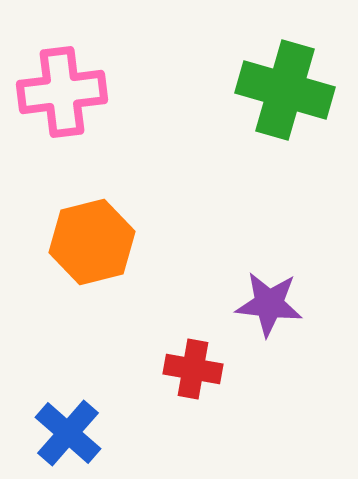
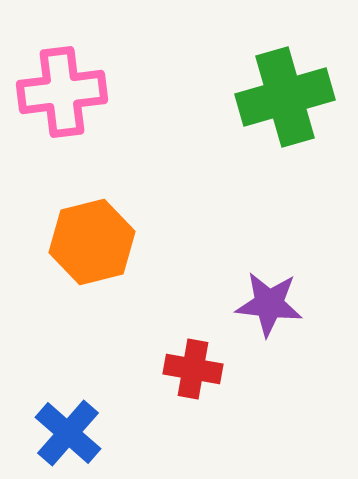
green cross: moved 7 px down; rotated 32 degrees counterclockwise
